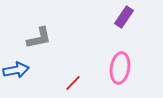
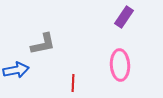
gray L-shape: moved 4 px right, 6 px down
pink ellipse: moved 3 px up; rotated 12 degrees counterclockwise
red line: rotated 42 degrees counterclockwise
